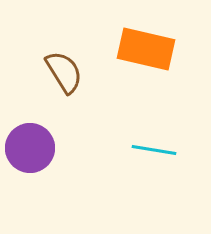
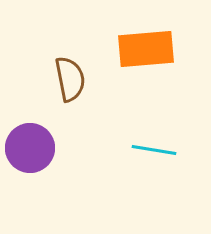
orange rectangle: rotated 18 degrees counterclockwise
brown semicircle: moved 6 px right, 7 px down; rotated 21 degrees clockwise
